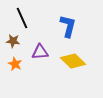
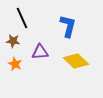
yellow diamond: moved 3 px right
